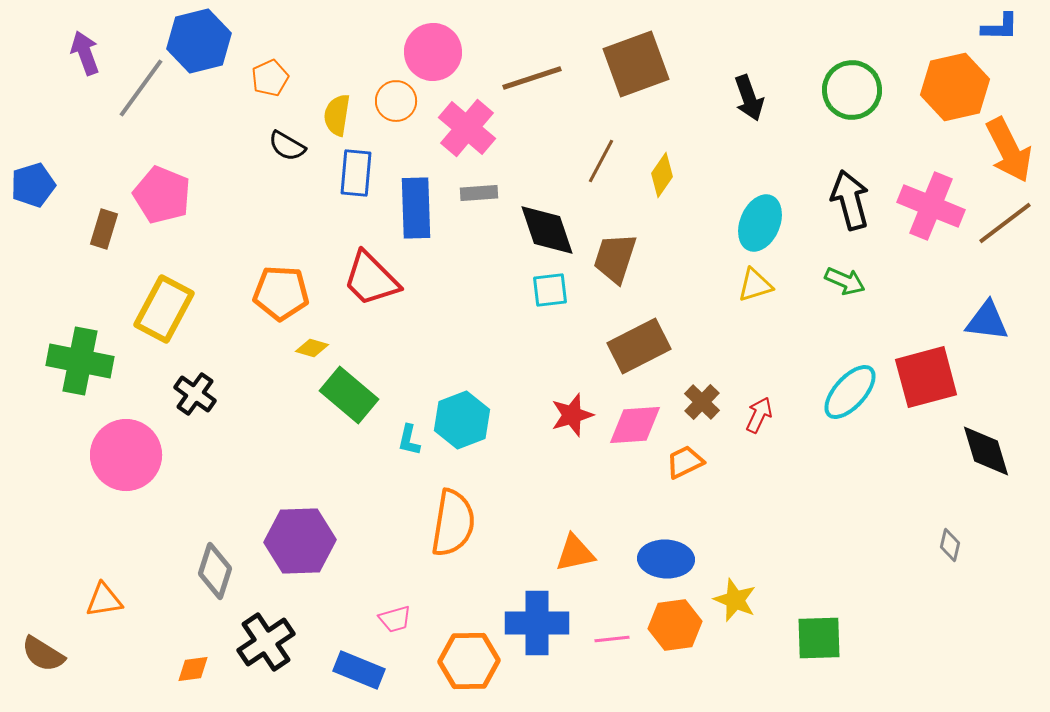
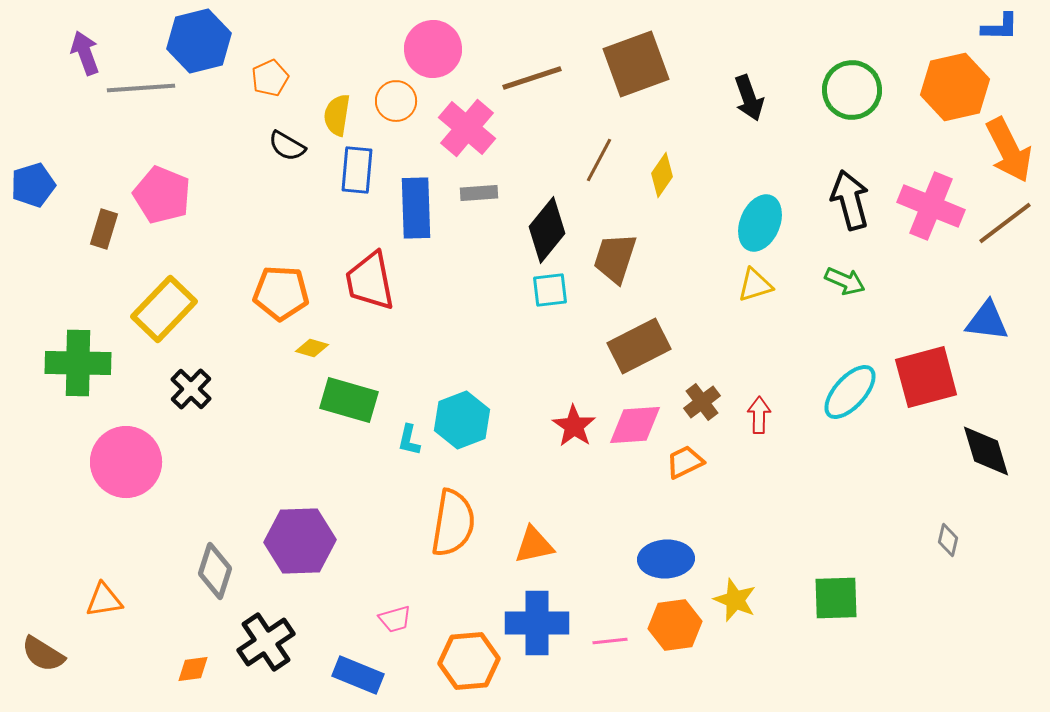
pink circle at (433, 52): moved 3 px up
gray line at (141, 88): rotated 50 degrees clockwise
brown line at (601, 161): moved 2 px left, 1 px up
blue rectangle at (356, 173): moved 1 px right, 3 px up
black diamond at (547, 230): rotated 58 degrees clockwise
red trapezoid at (371, 279): moved 1 px left, 2 px down; rotated 34 degrees clockwise
yellow rectangle at (164, 309): rotated 16 degrees clockwise
green cross at (80, 361): moved 2 px left, 2 px down; rotated 10 degrees counterclockwise
black cross at (195, 394): moved 4 px left, 5 px up; rotated 9 degrees clockwise
green rectangle at (349, 395): moved 5 px down; rotated 24 degrees counterclockwise
brown cross at (702, 402): rotated 9 degrees clockwise
red star at (572, 415): moved 2 px right, 11 px down; rotated 21 degrees counterclockwise
red arrow at (759, 415): rotated 24 degrees counterclockwise
pink circle at (126, 455): moved 7 px down
gray diamond at (950, 545): moved 2 px left, 5 px up
orange triangle at (575, 553): moved 41 px left, 8 px up
blue ellipse at (666, 559): rotated 6 degrees counterclockwise
green square at (819, 638): moved 17 px right, 40 px up
pink line at (612, 639): moved 2 px left, 2 px down
orange hexagon at (469, 661): rotated 4 degrees counterclockwise
blue rectangle at (359, 670): moved 1 px left, 5 px down
